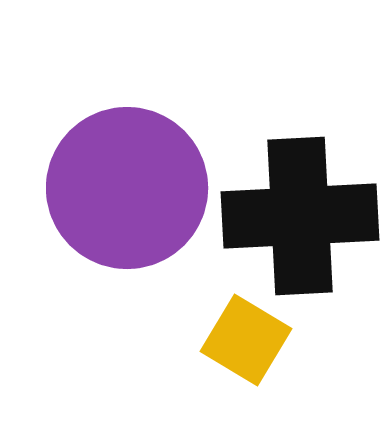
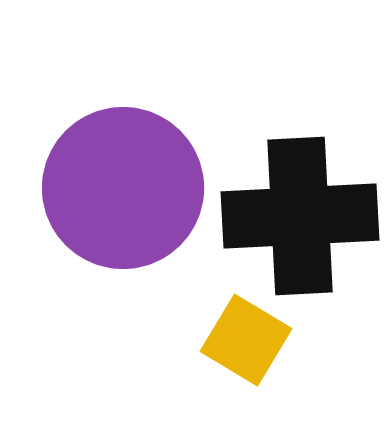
purple circle: moved 4 px left
